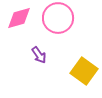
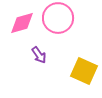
pink diamond: moved 3 px right, 5 px down
yellow square: rotated 12 degrees counterclockwise
